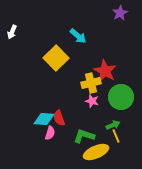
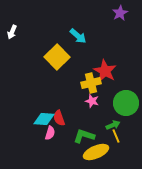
yellow square: moved 1 px right, 1 px up
green circle: moved 5 px right, 6 px down
